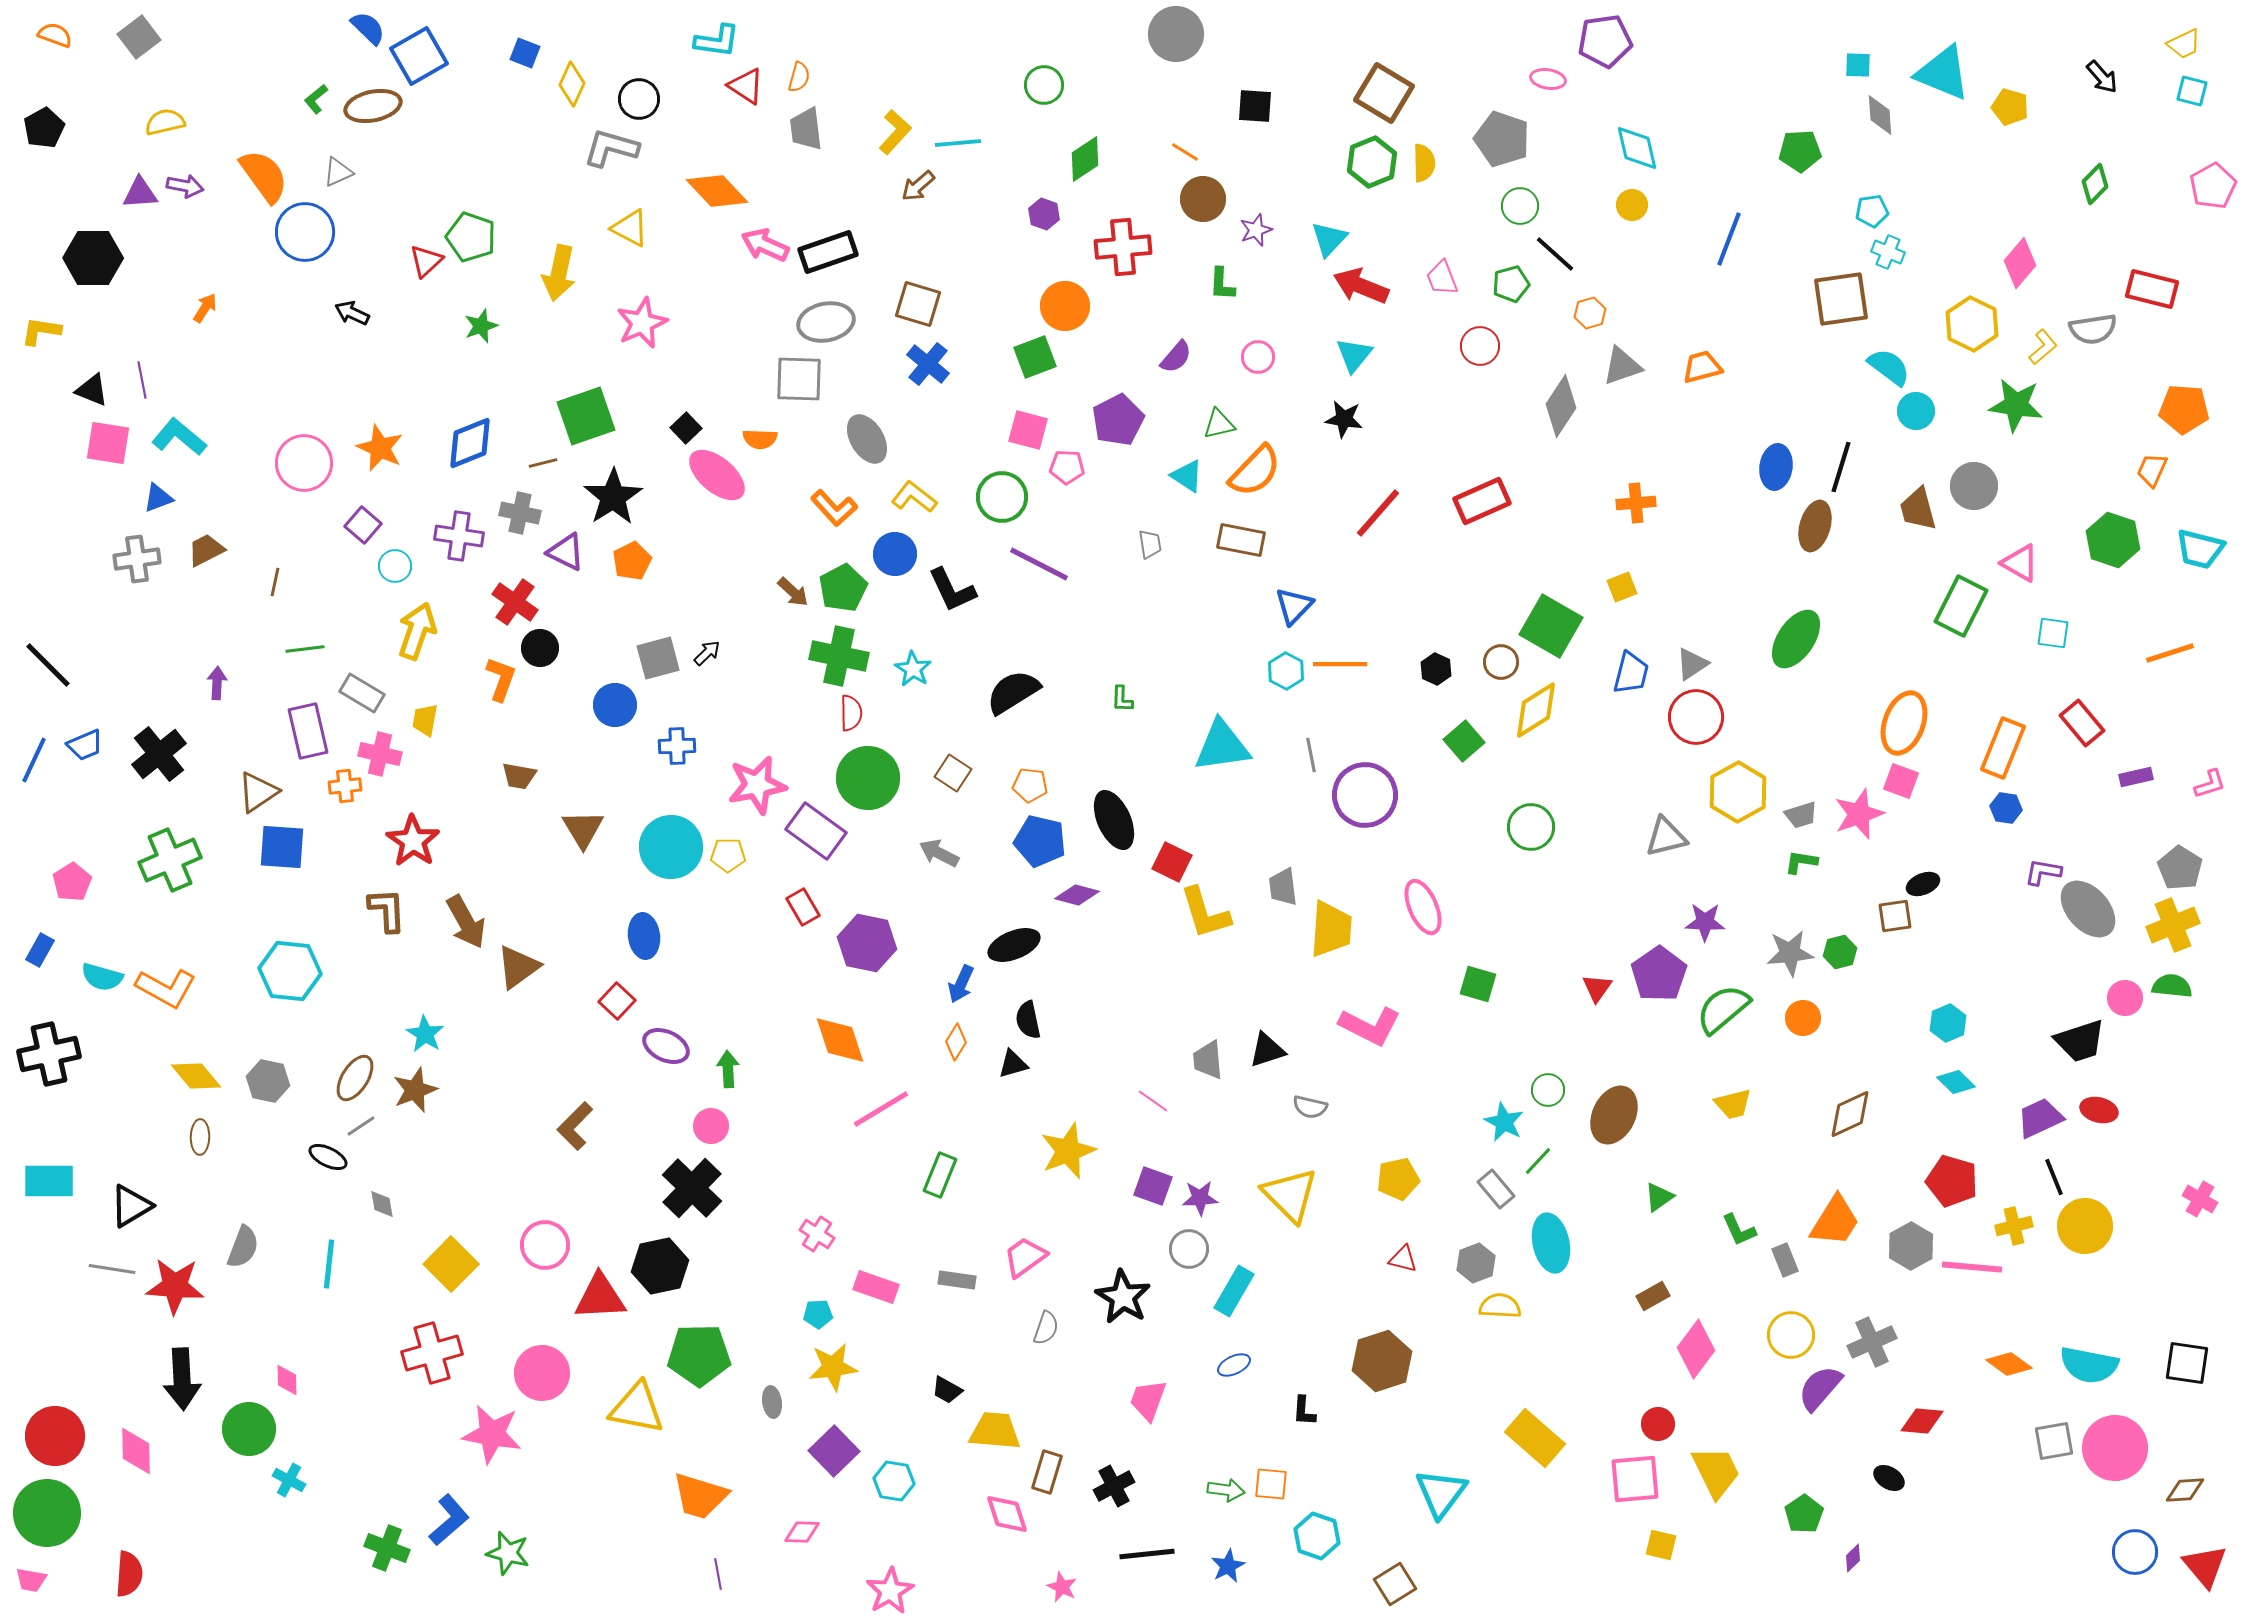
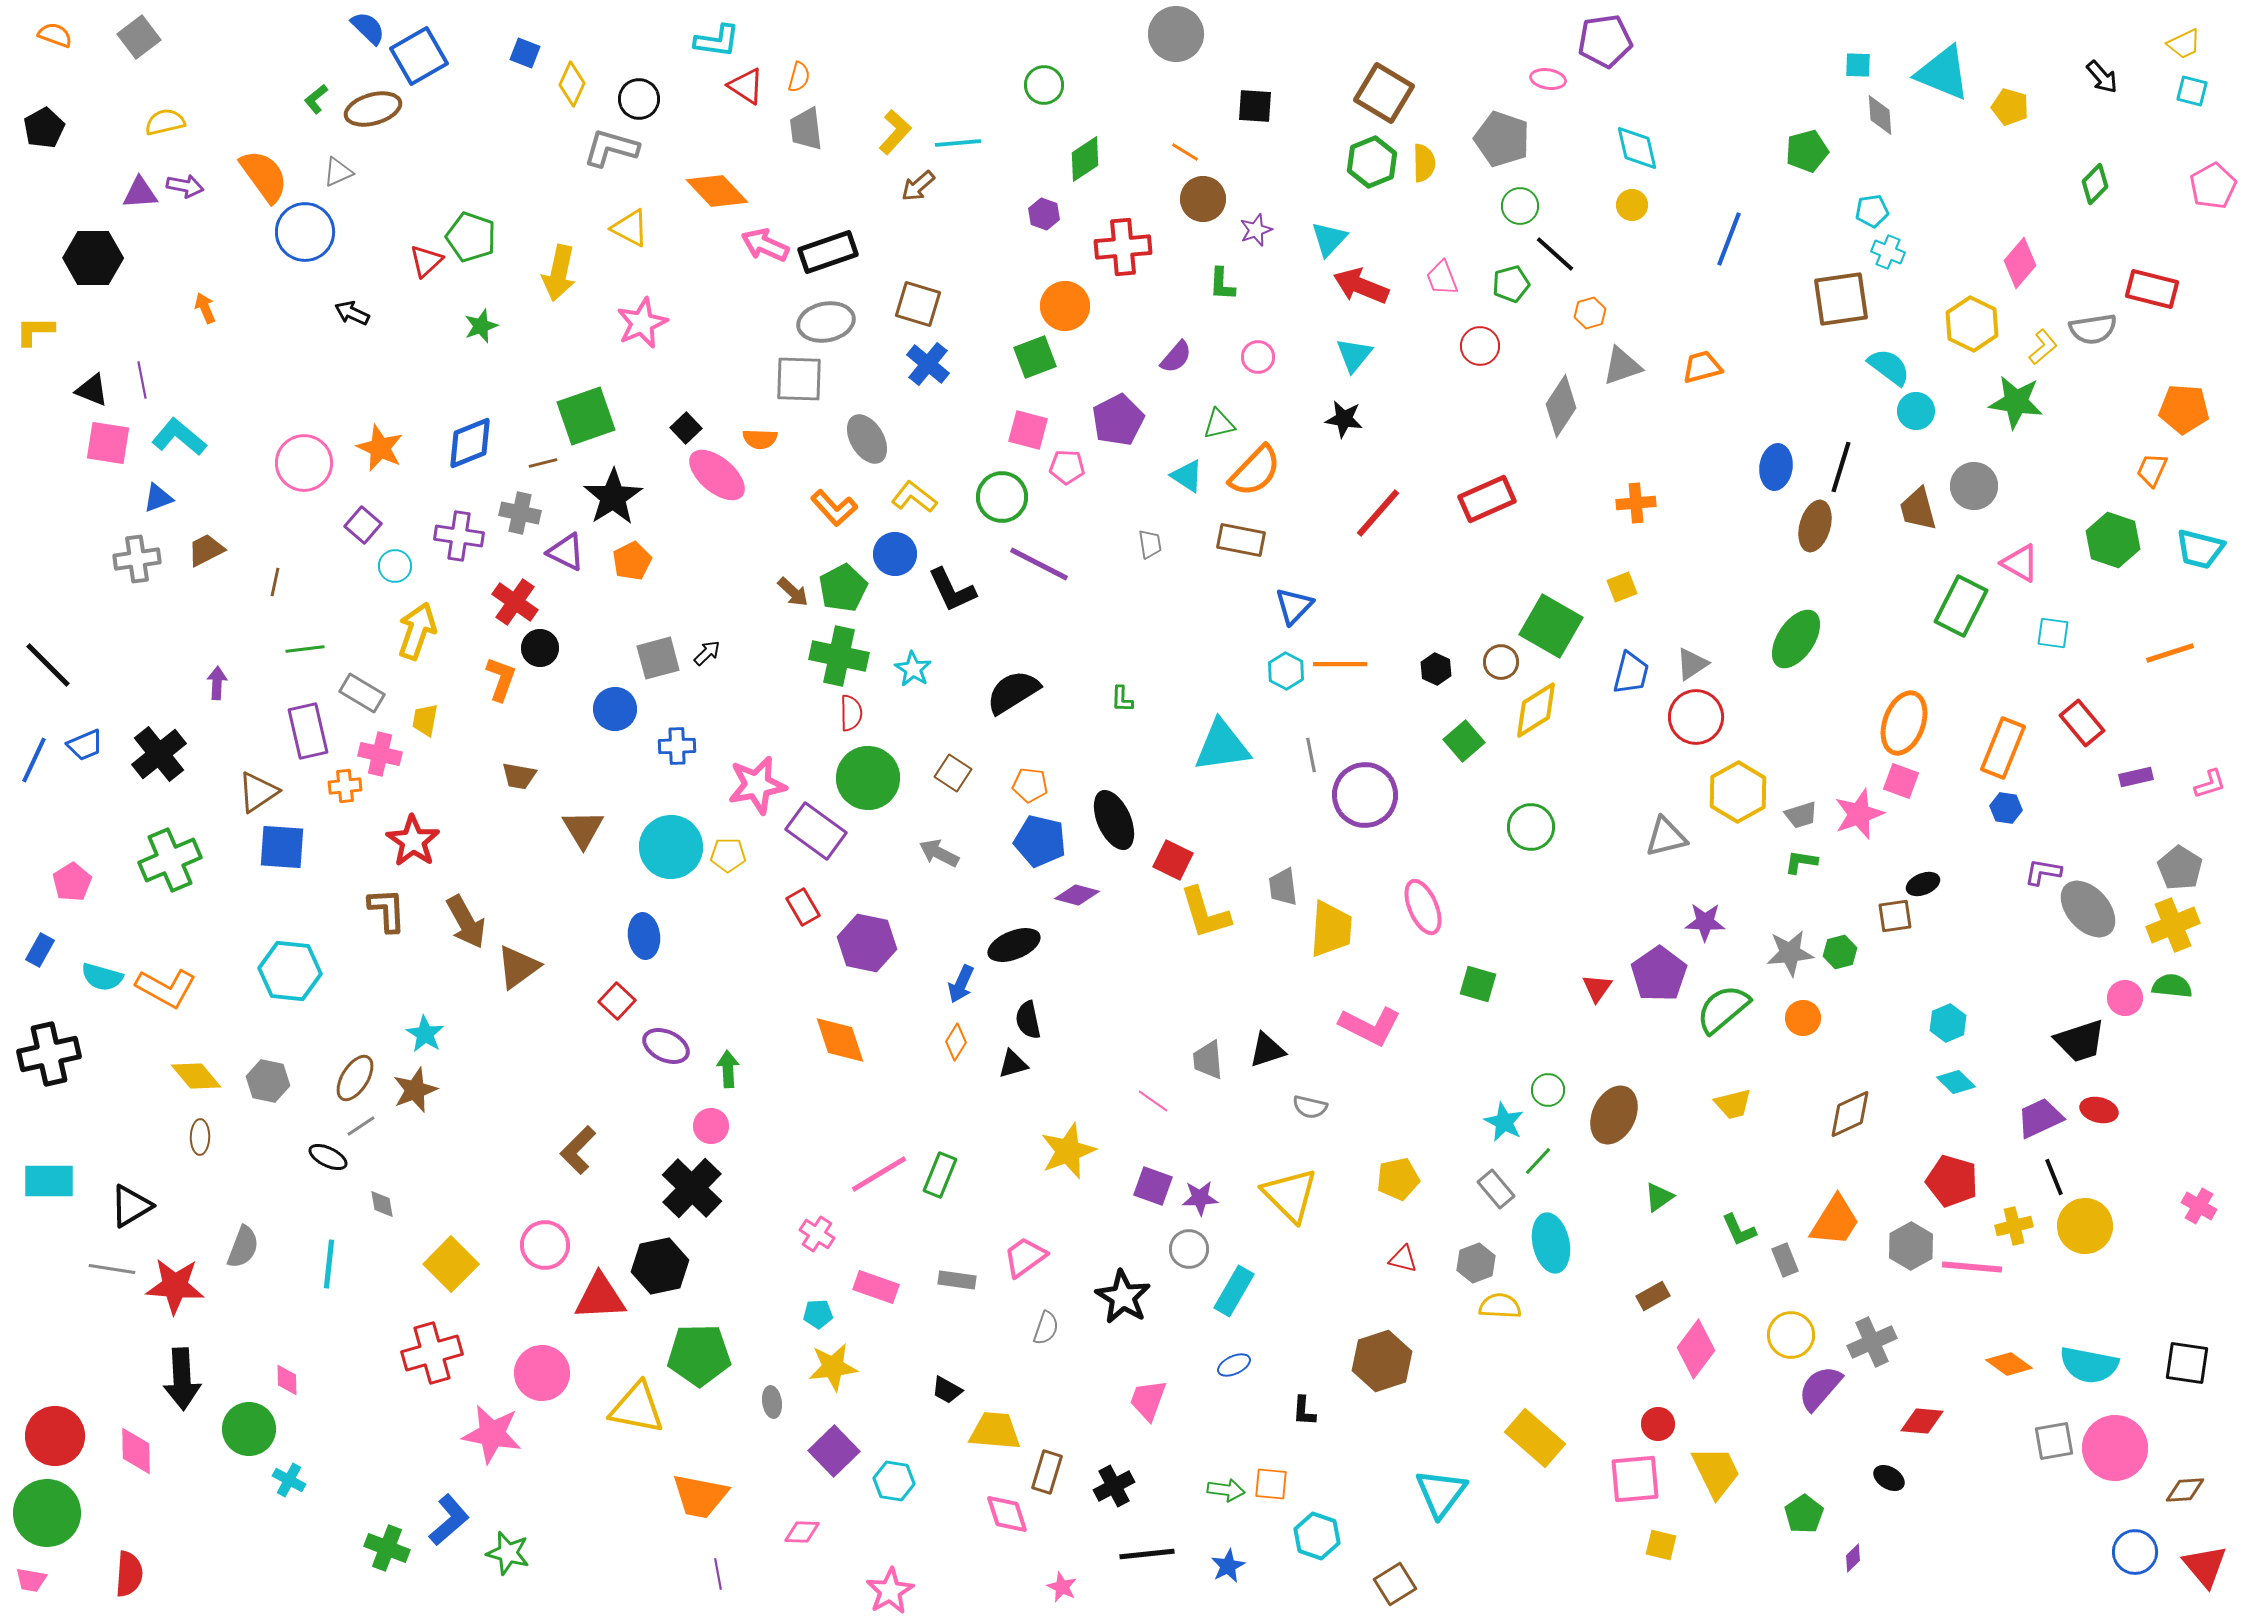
brown ellipse at (373, 106): moved 3 px down; rotated 4 degrees counterclockwise
green pentagon at (1800, 151): moved 7 px right; rotated 12 degrees counterclockwise
orange arrow at (205, 308): rotated 56 degrees counterclockwise
yellow L-shape at (41, 331): moved 6 px left; rotated 9 degrees counterclockwise
green star at (2016, 405): moved 3 px up
red rectangle at (1482, 501): moved 5 px right, 2 px up
blue circle at (615, 705): moved 4 px down
red square at (1172, 862): moved 1 px right, 2 px up
pink line at (881, 1109): moved 2 px left, 65 px down
brown L-shape at (575, 1126): moved 3 px right, 24 px down
pink cross at (2200, 1199): moved 1 px left, 7 px down
orange trapezoid at (700, 1496): rotated 6 degrees counterclockwise
